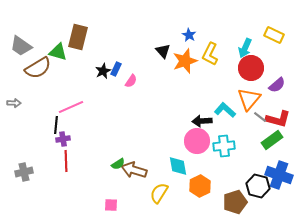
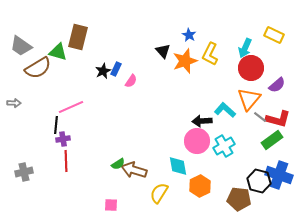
cyan cross: rotated 25 degrees counterclockwise
black hexagon: moved 1 px right, 5 px up
brown pentagon: moved 4 px right, 3 px up; rotated 25 degrees clockwise
